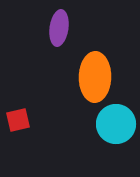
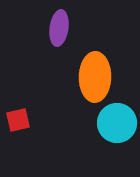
cyan circle: moved 1 px right, 1 px up
